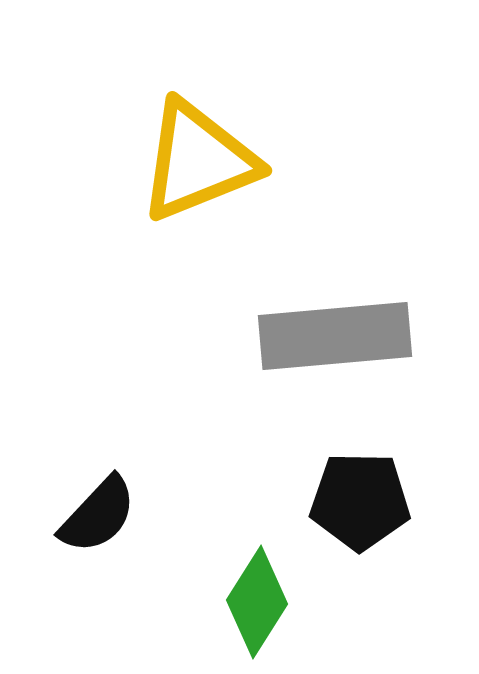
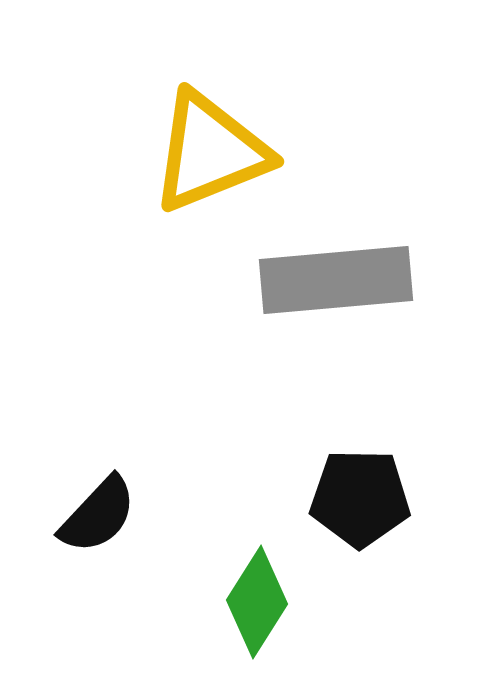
yellow triangle: moved 12 px right, 9 px up
gray rectangle: moved 1 px right, 56 px up
black pentagon: moved 3 px up
